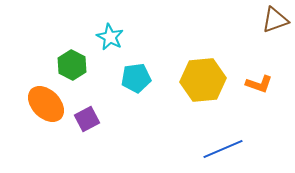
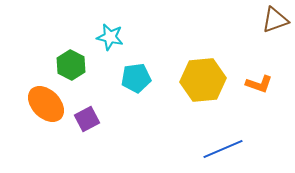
cyan star: rotated 16 degrees counterclockwise
green hexagon: moved 1 px left
